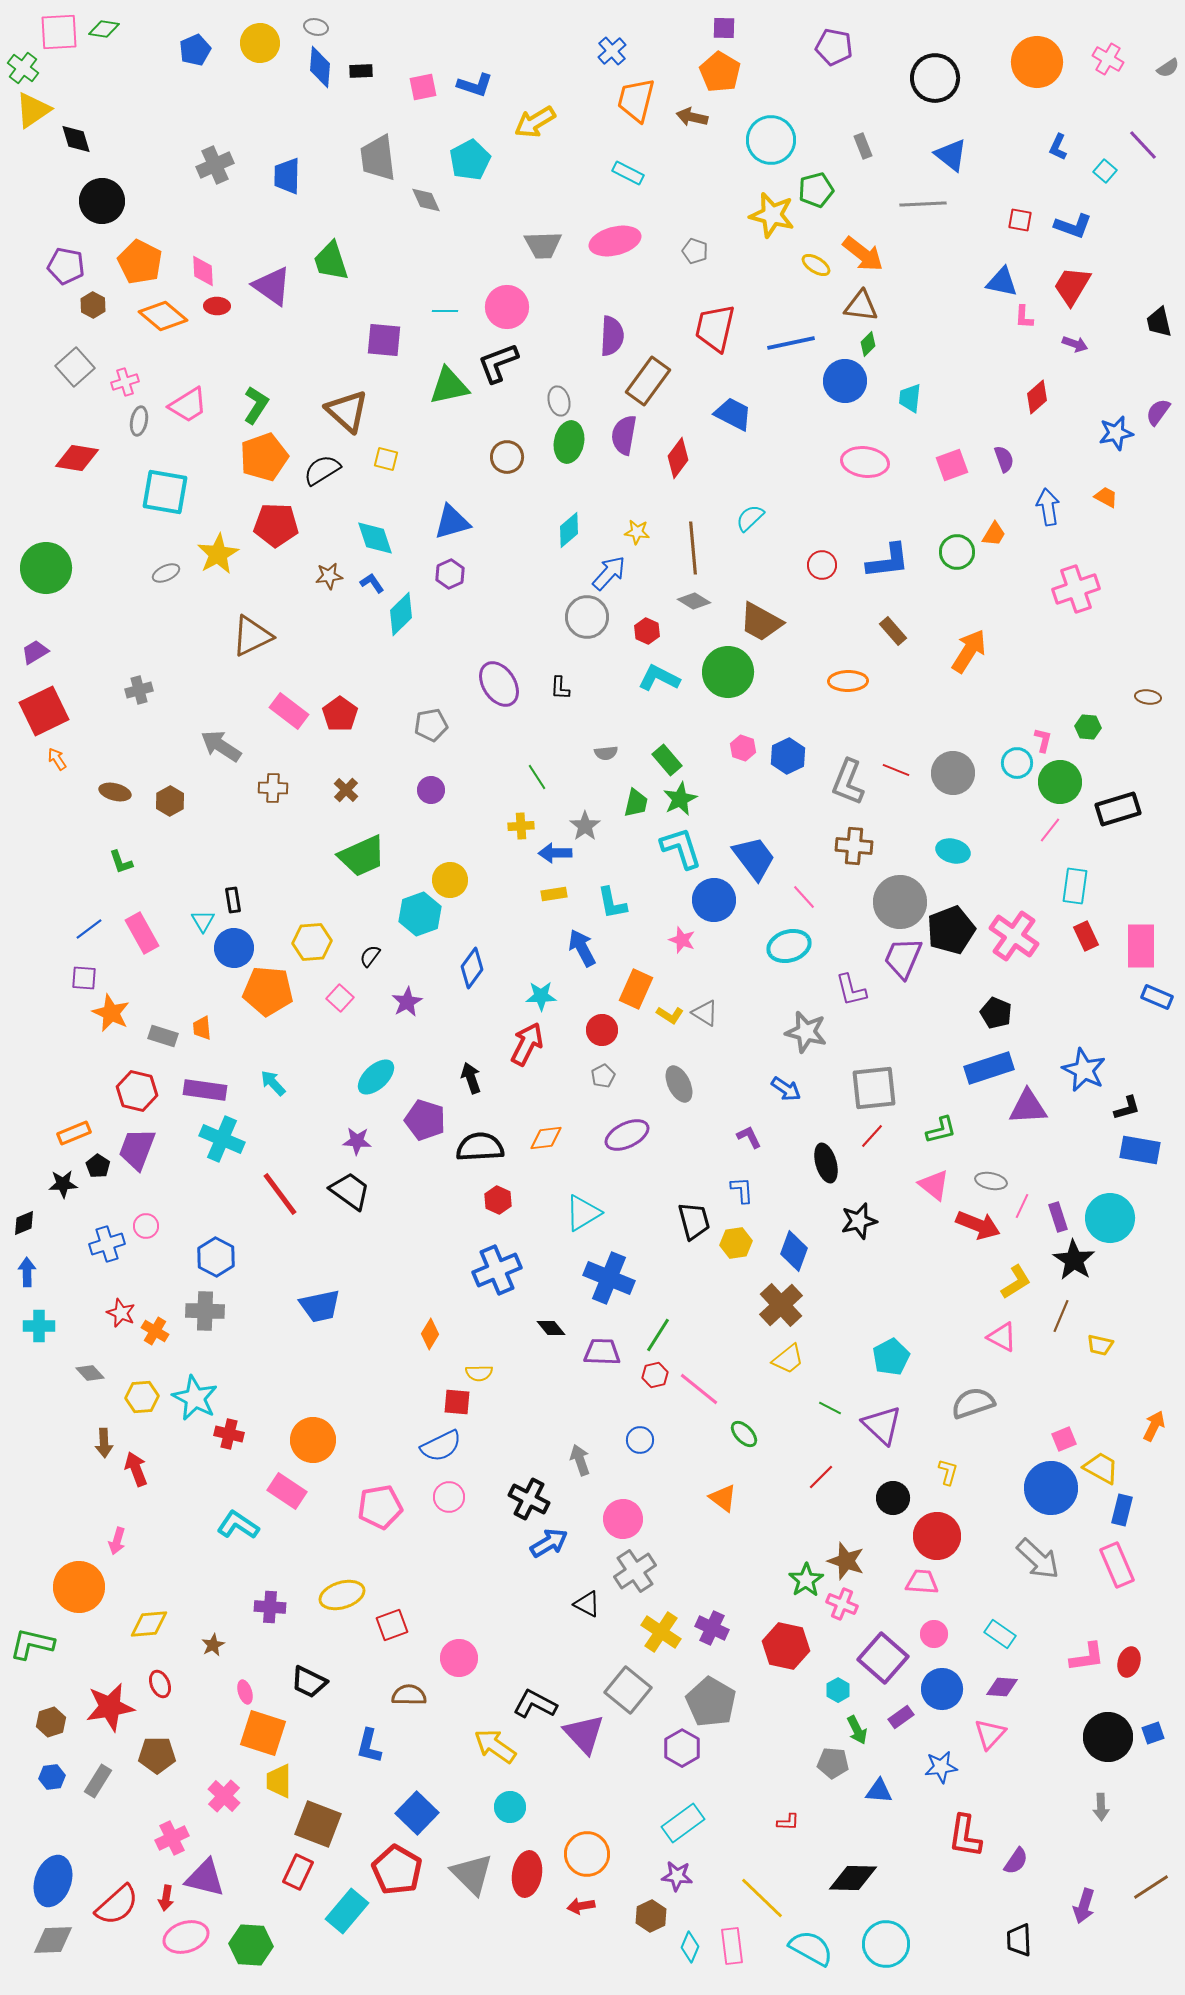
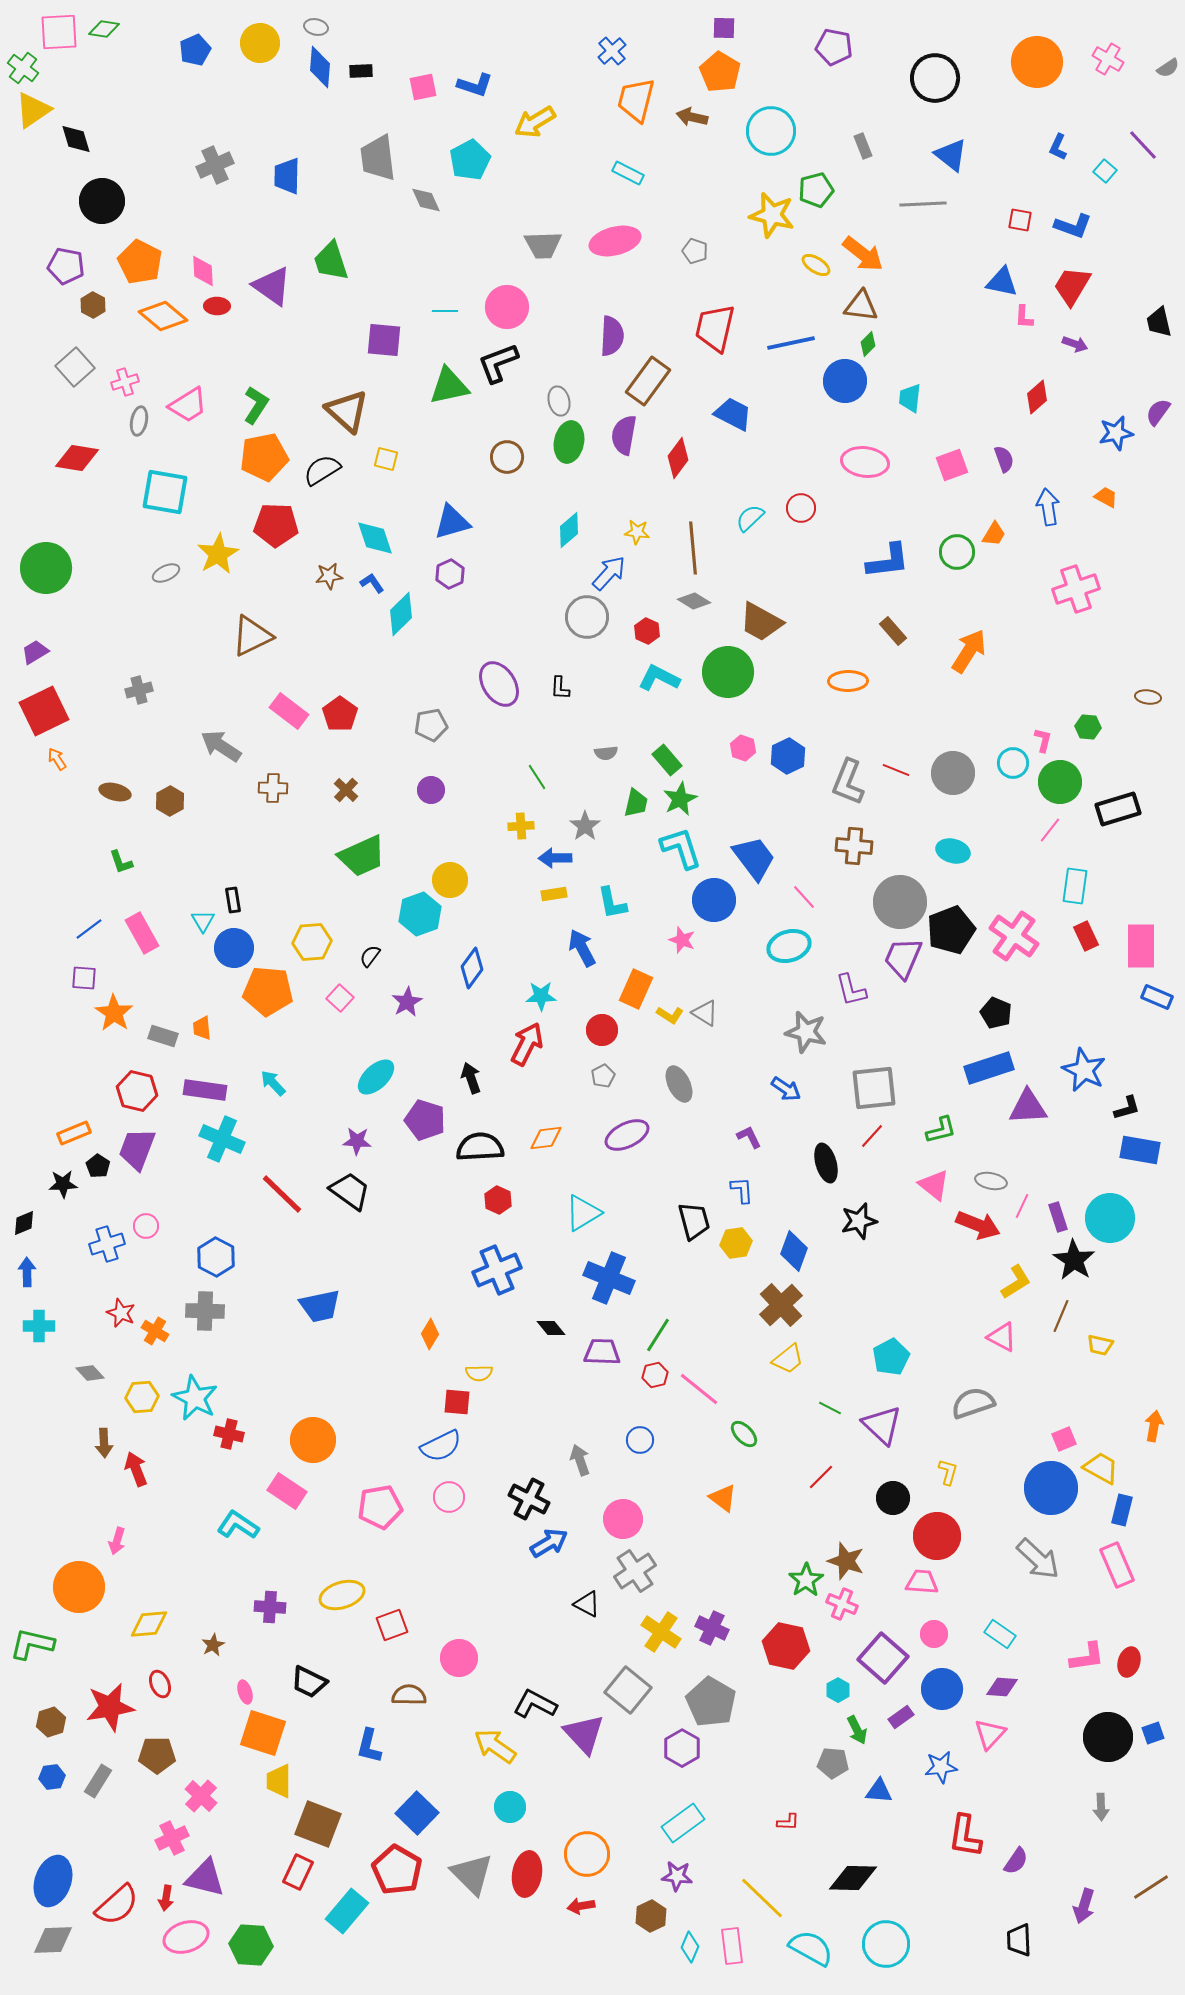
cyan circle at (771, 140): moved 9 px up
orange pentagon at (264, 457): rotated 9 degrees clockwise
red circle at (822, 565): moved 21 px left, 57 px up
cyan circle at (1017, 763): moved 4 px left
blue arrow at (555, 853): moved 5 px down
orange star at (111, 1013): moved 3 px right; rotated 9 degrees clockwise
red line at (280, 1194): moved 2 px right; rotated 9 degrees counterclockwise
orange arrow at (1154, 1426): rotated 16 degrees counterclockwise
pink cross at (224, 1796): moved 23 px left
